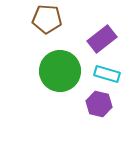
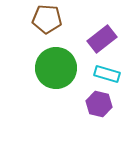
green circle: moved 4 px left, 3 px up
